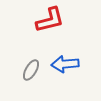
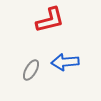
blue arrow: moved 2 px up
